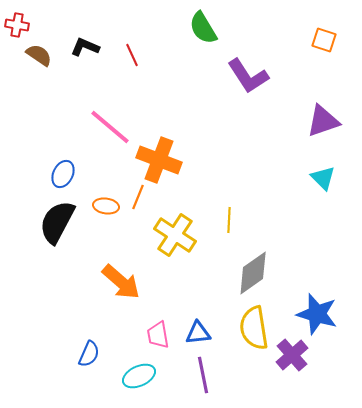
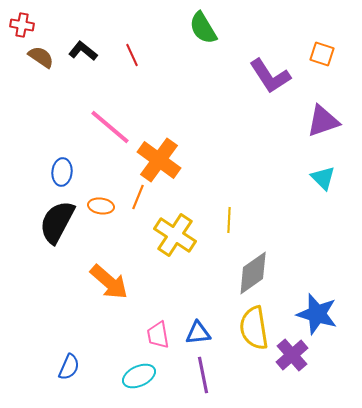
red cross: moved 5 px right
orange square: moved 2 px left, 14 px down
black L-shape: moved 2 px left, 4 px down; rotated 16 degrees clockwise
brown semicircle: moved 2 px right, 2 px down
purple L-shape: moved 22 px right
orange cross: rotated 15 degrees clockwise
blue ellipse: moved 1 px left, 2 px up; rotated 20 degrees counterclockwise
orange ellipse: moved 5 px left
orange arrow: moved 12 px left
blue semicircle: moved 20 px left, 13 px down
